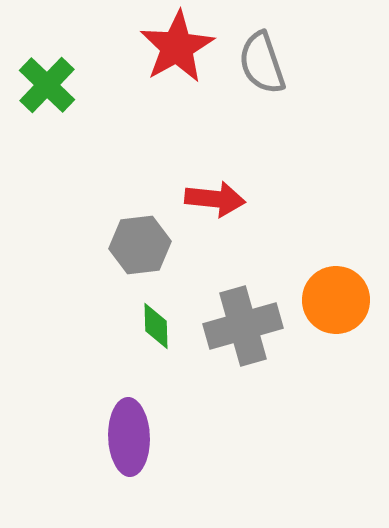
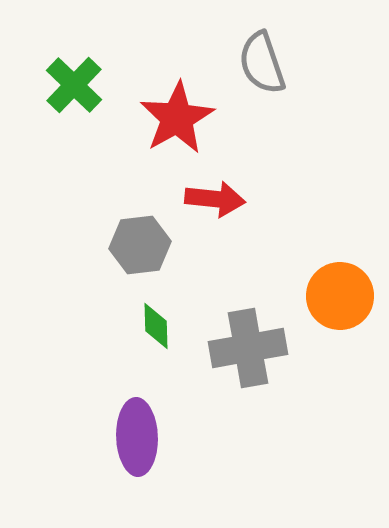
red star: moved 71 px down
green cross: moved 27 px right
orange circle: moved 4 px right, 4 px up
gray cross: moved 5 px right, 22 px down; rotated 6 degrees clockwise
purple ellipse: moved 8 px right
